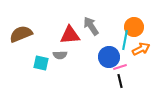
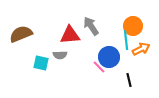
orange circle: moved 1 px left, 1 px up
cyan line: moved 1 px right; rotated 18 degrees counterclockwise
pink line: moved 21 px left; rotated 64 degrees clockwise
black line: moved 9 px right, 1 px up
